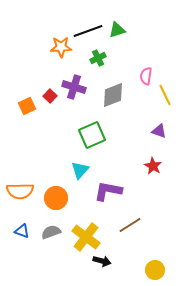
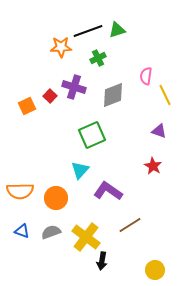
purple L-shape: rotated 24 degrees clockwise
black arrow: rotated 84 degrees clockwise
